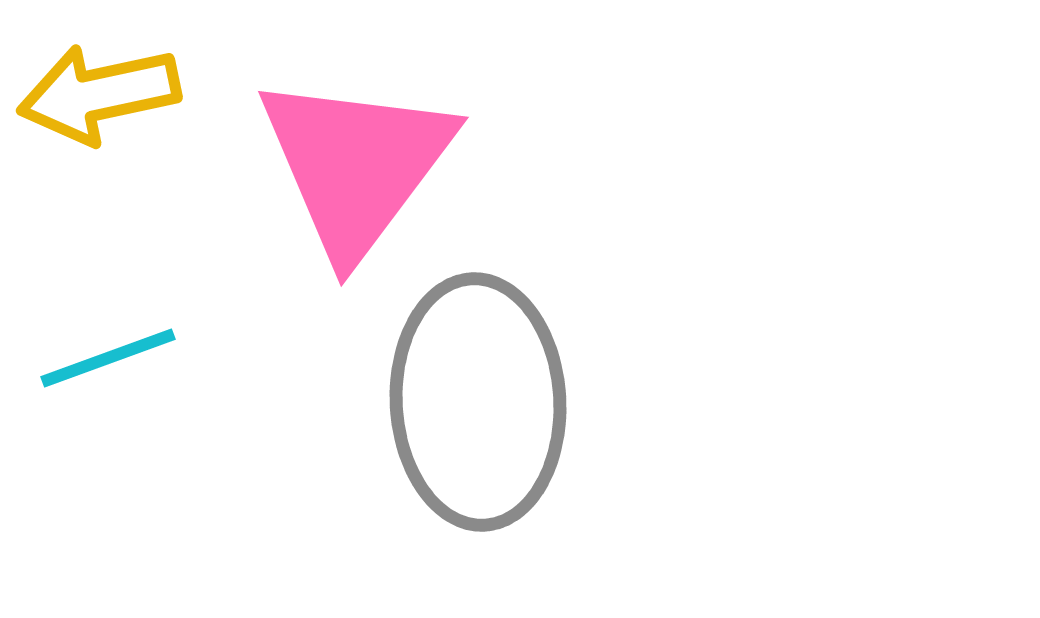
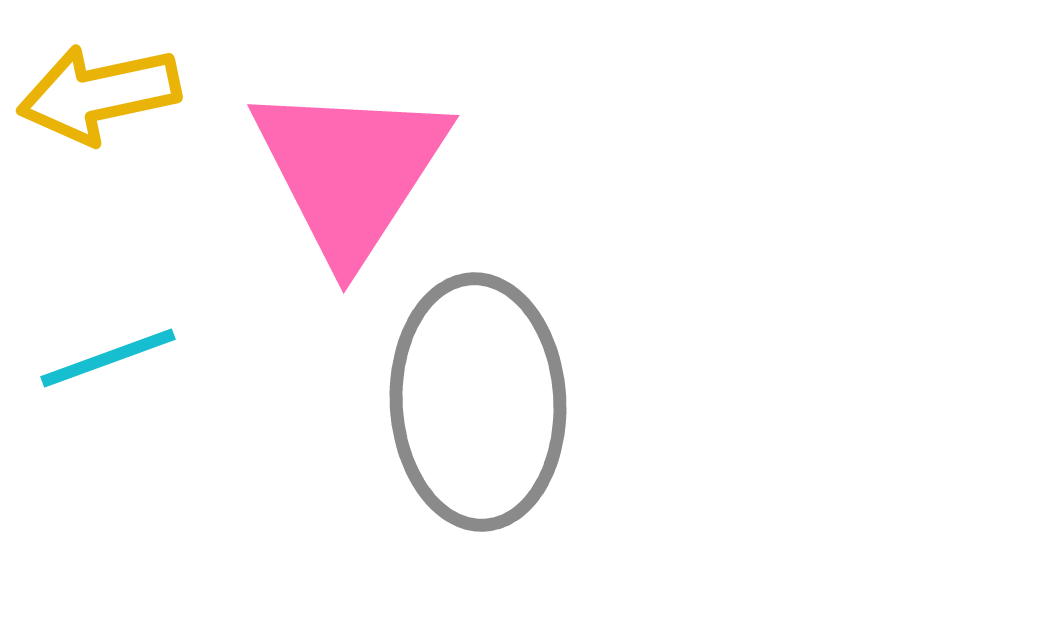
pink triangle: moved 6 px left, 6 px down; rotated 4 degrees counterclockwise
